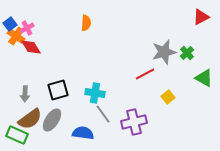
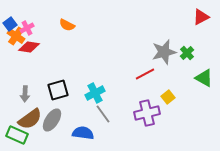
orange semicircle: moved 19 px left, 2 px down; rotated 112 degrees clockwise
red diamond: moved 2 px left; rotated 50 degrees counterclockwise
cyan cross: rotated 36 degrees counterclockwise
purple cross: moved 13 px right, 9 px up
